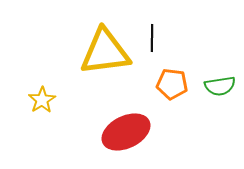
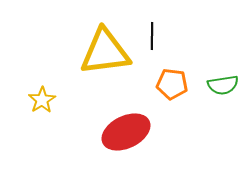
black line: moved 2 px up
green semicircle: moved 3 px right, 1 px up
